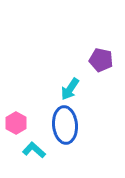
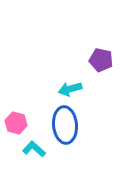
cyan arrow: rotated 40 degrees clockwise
pink hexagon: rotated 15 degrees counterclockwise
cyan L-shape: moved 1 px up
